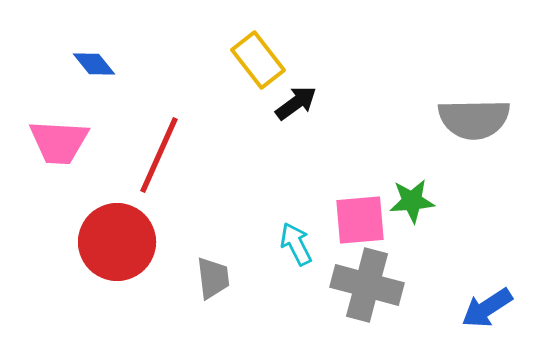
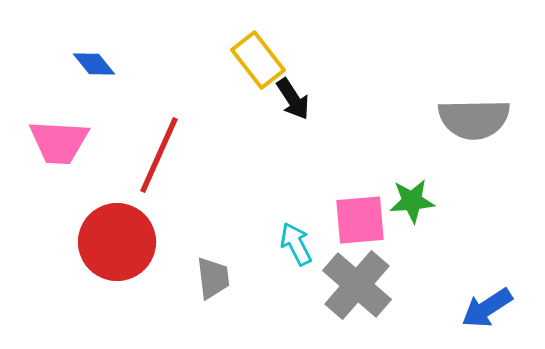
black arrow: moved 3 px left, 4 px up; rotated 93 degrees clockwise
gray cross: moved 10 px left; rotated 26 degrees clockwise
